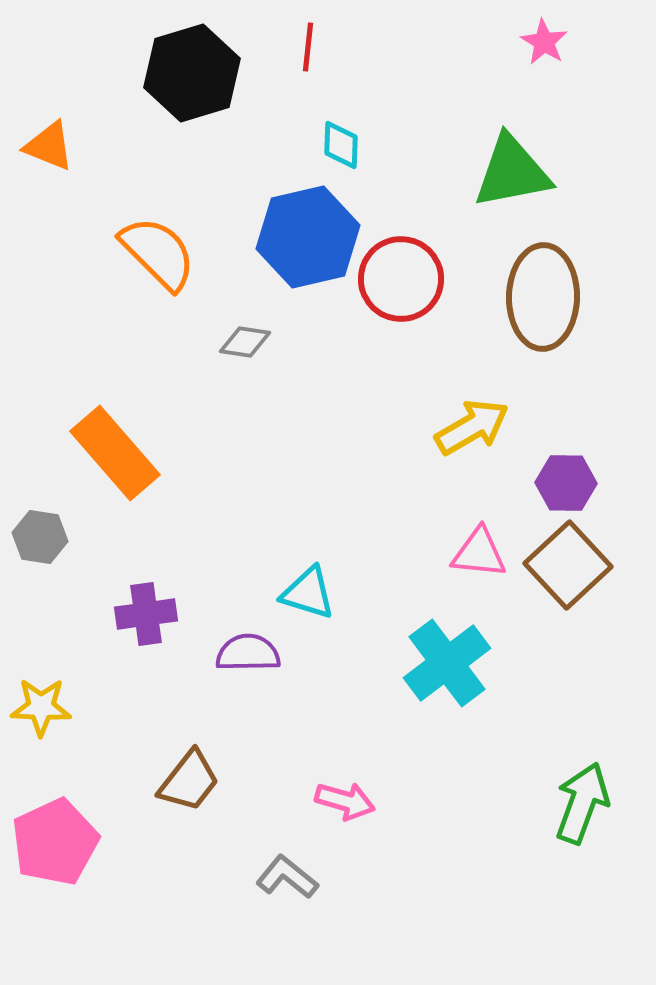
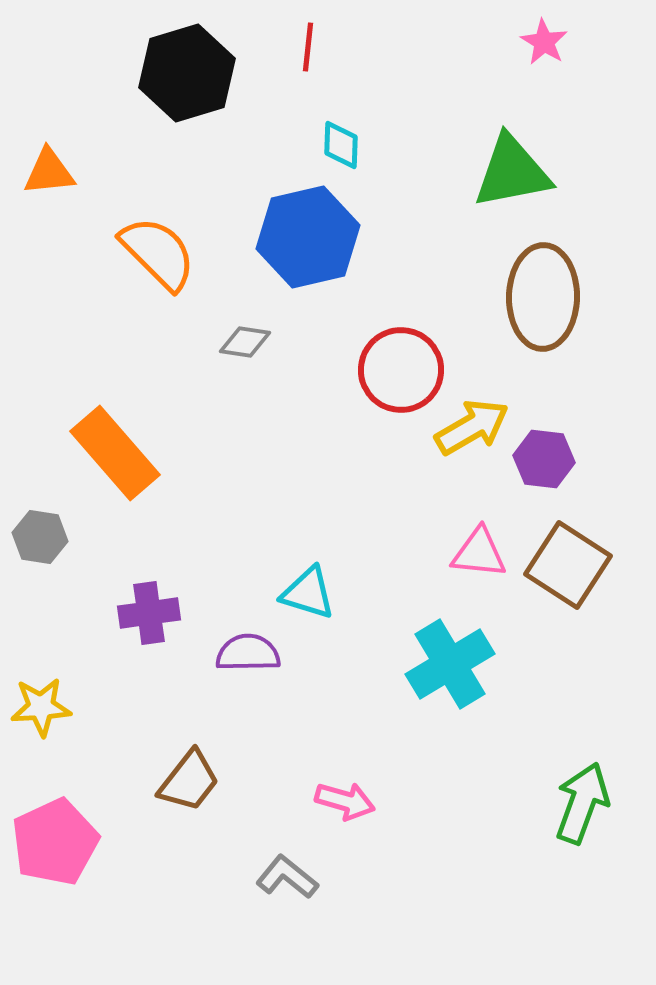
black hexagon: moved 5 px left
orange triangle: moved 26 px down; rotated 28 degrees counterclockwise
red circle: moved 91 px down
purple hexagon: moved 22 px left, 24 px up; rotated 6 degrees clockwise
brown square: rotated 14 degrees counterclockwise
purple cross: moved 3 px right, 1 px up
cyan cross: moved 3 px right, 1 px down; rotated 6 degrees clockwise
yellow star: rotated 6 degrees counterclockwise
